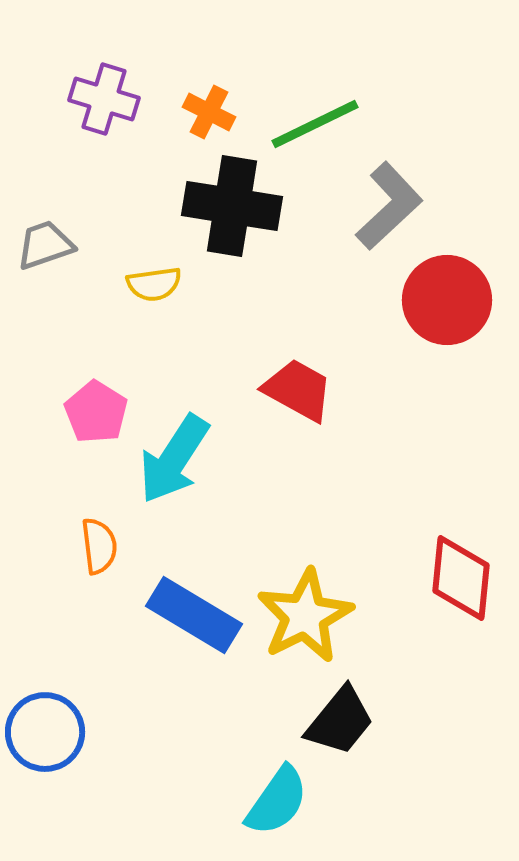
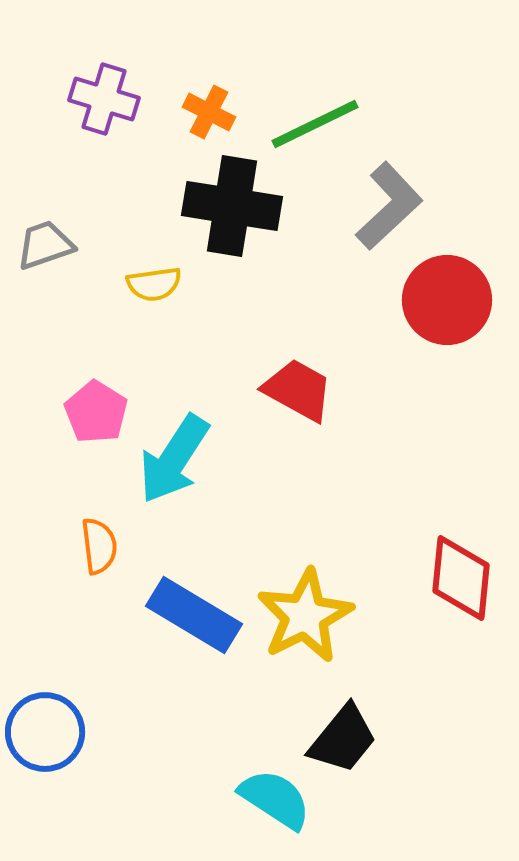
black trapezoid: moved 3 px right, 18 px down
cyan semicircle: moved 2 px left, 2 px up; rotated 92 degrees counterclockwise
